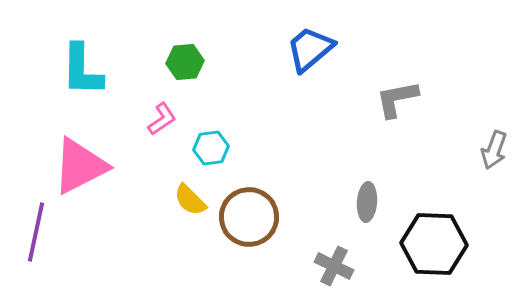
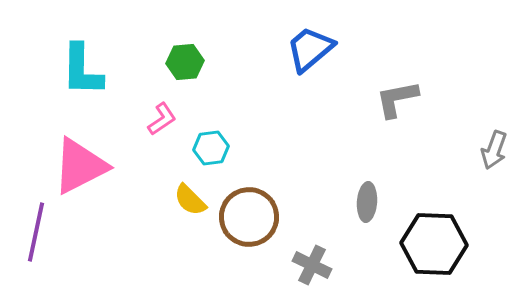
gray cross: moved 22 px left, 1 px up
